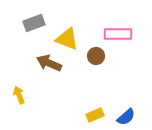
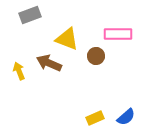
gray rectangle: moved 4 px left, 8 px up
yellow arrow: moved 24 px up
yellow rectangle: moved 3 px down
